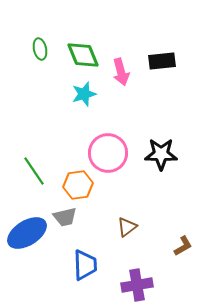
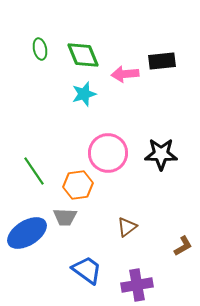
pink arrow: moved 4 px right, 2 px down; rotated 100 degrees clockwise
gray trapezoid: rotated 15 degrees clockwise
blue trapezoid: moved 2 px right, 5 px down; rotated 52 degrees counterclockwise
